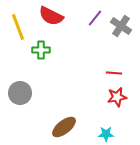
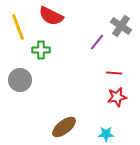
purple line: moved 2 px right, 24 px down
gray circle: moved 13 px up
